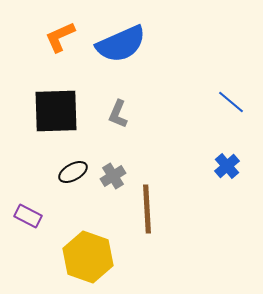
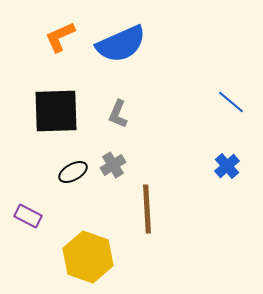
gray cross: moved 11 px up
